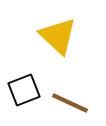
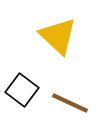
black square: moved 2 px left; rotated 32 degrees counterclockwise
